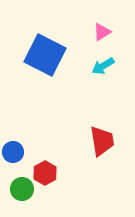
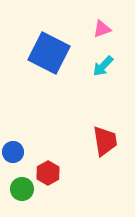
pink triangle: moved 3 px up; rotated 12 degrees clockwise
blue square: moved 4 px right, 2 px up
cyan arrow: rotated 15 degrees counterclockwise
red trapezoid: moved 3 px right
red hexagon: moved 3 px right
